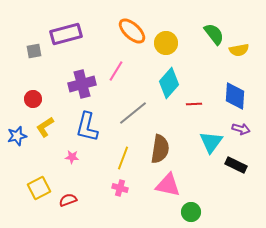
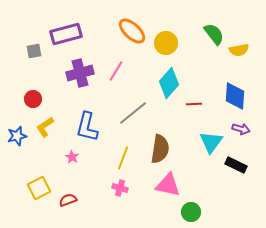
purple cross: moved 2 px left, 11 px up
pink star: rotated 24 degrees clockwise
